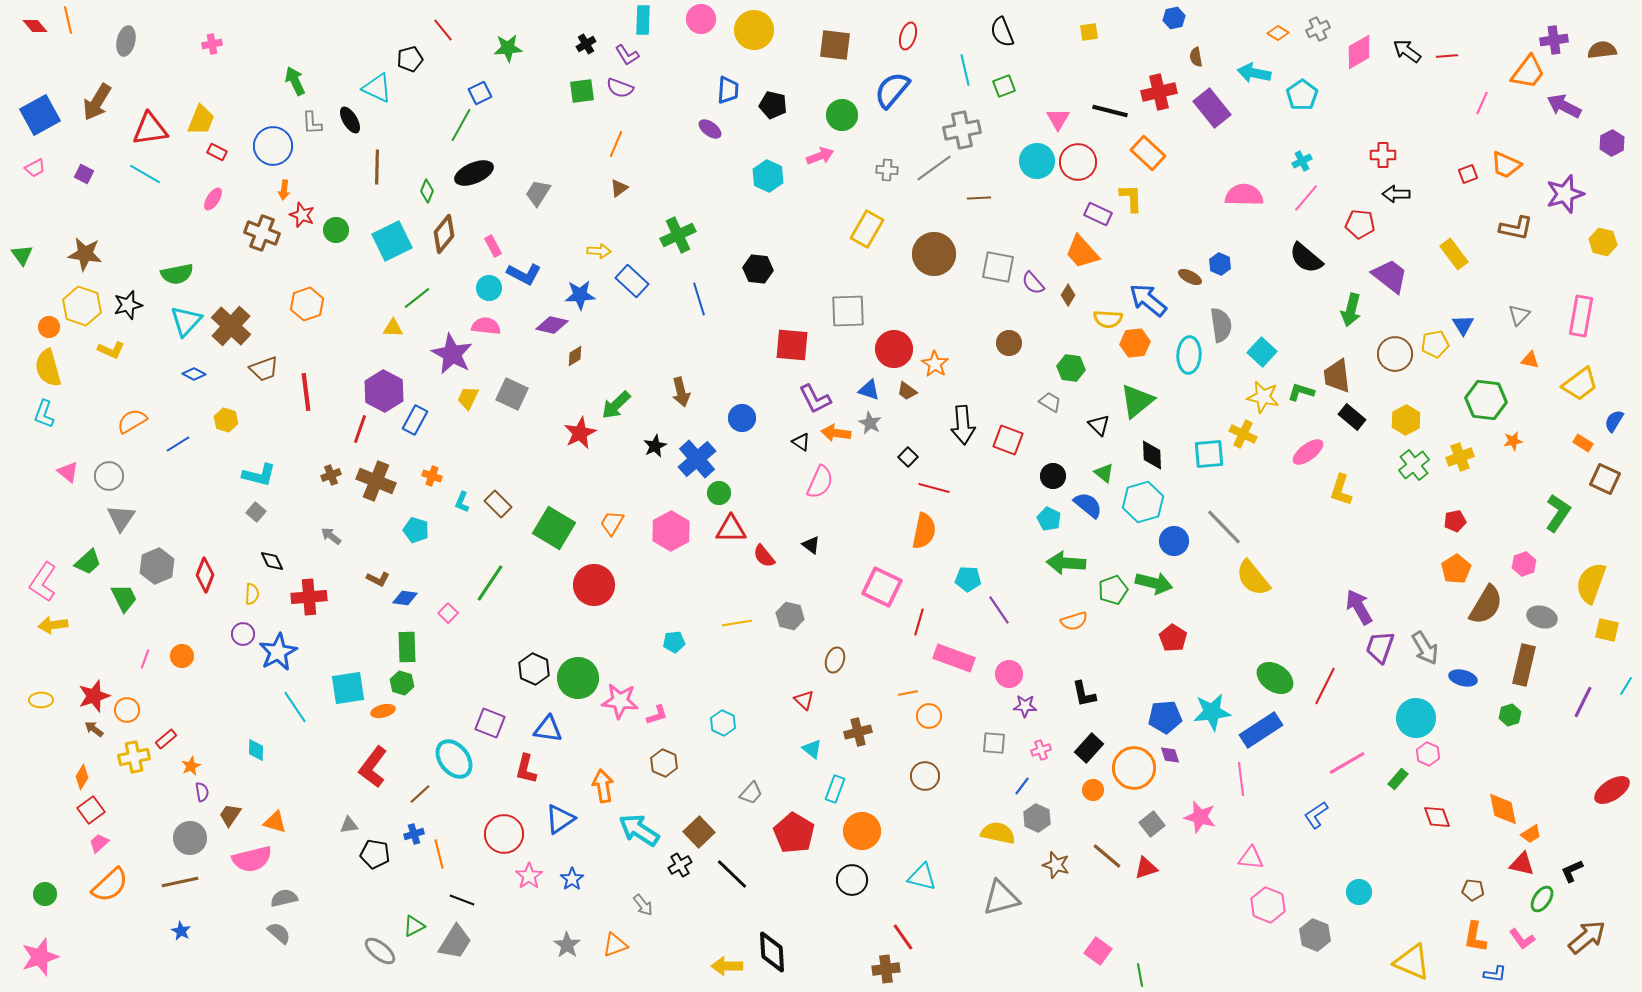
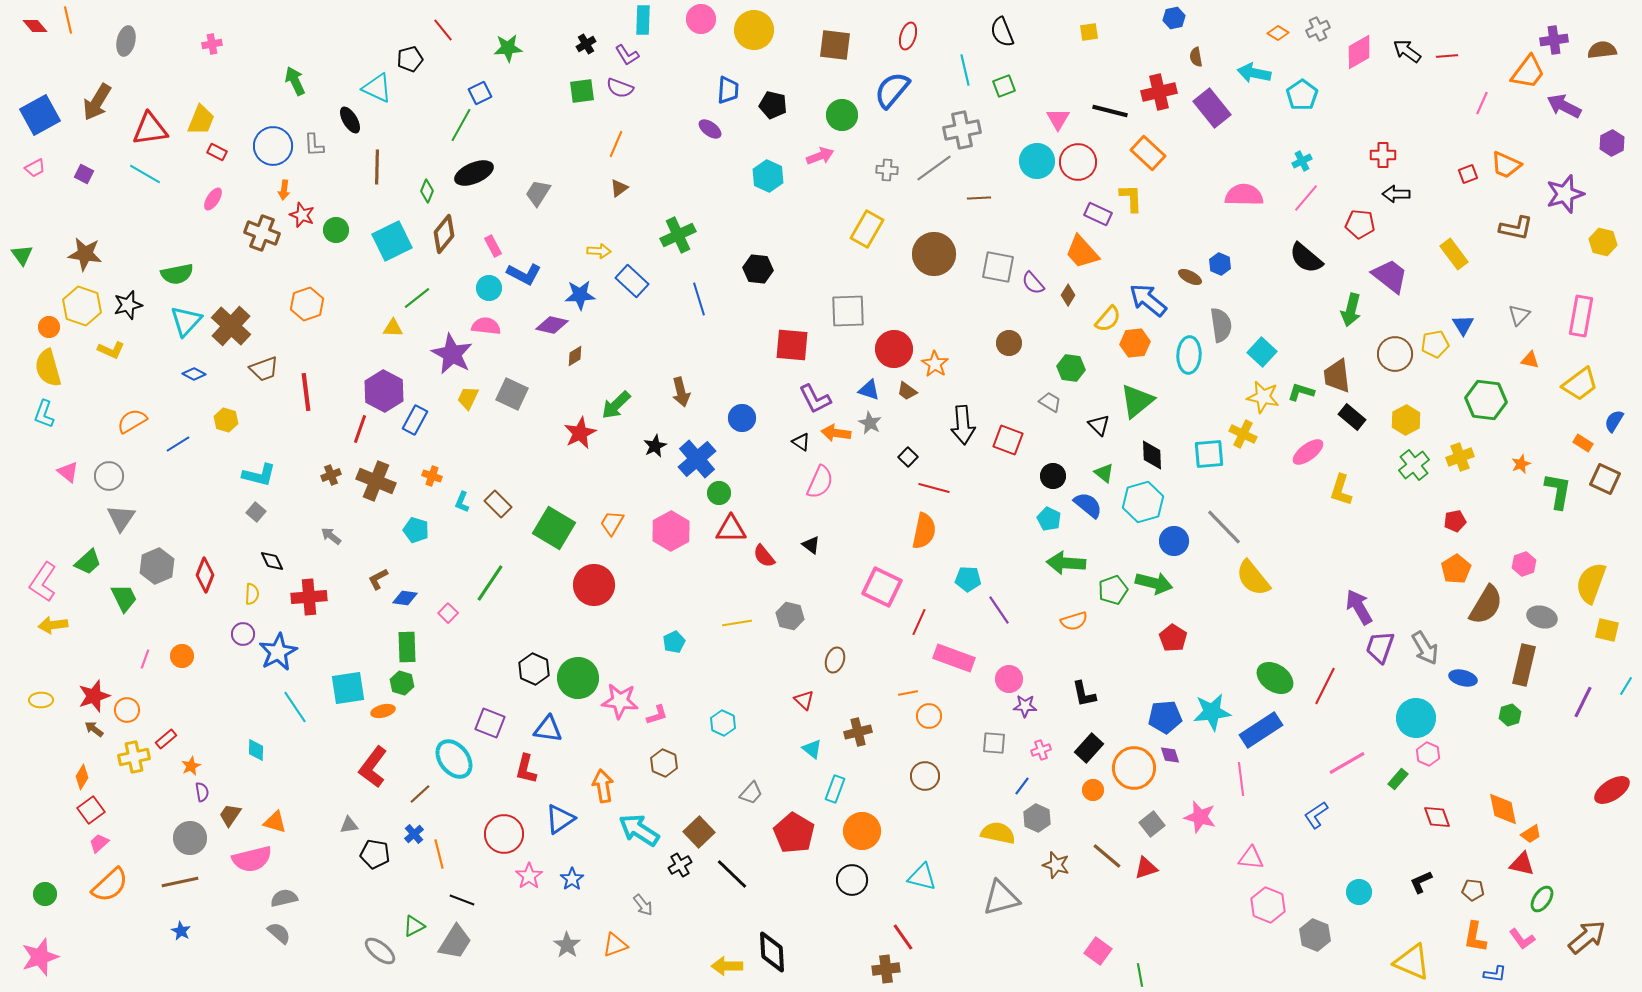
gray L-shape at (312, 123): moved 2 px right, 22 px down
yellow semicircle at (1108, 319): rotated 52 degrees counterclockwise
orange star at (1513, 441): moved 8 px right, 23 px down; rotated 12 degrees counterclockwise
green L-shape at (1558, 513): moved 22 px up; rotated 24 degrees counterclockwise
brown L-shape at (378, 579): rotated 125 degrees clockwise
red line at (919, 622): rotated 8 degrees clockwise
cyan pentagon at (674, 642): rotated 20 degrees counterclockwise
pink circle at (1009, 674): moved 5 px down
blue cross at (414, 834): rotated 24 degrees counterclockwise
black L-shape at (1572, 871): moved 151 px left, 11 px down
